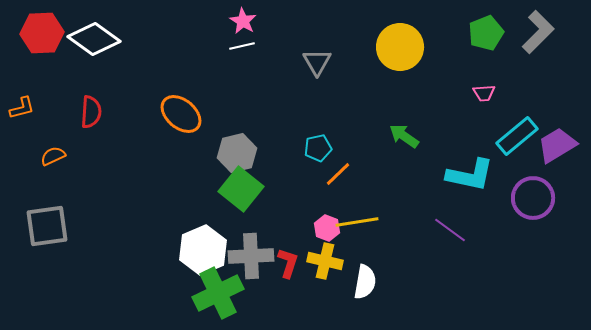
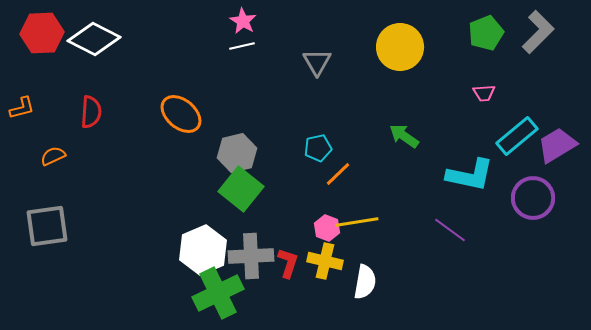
white diamond: rotated 9 degrees counterclockwise
